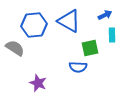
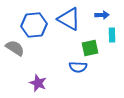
blue arrow: moved 3 px left; rotated 24 degrees clockwise
blue triangle: moved 2 px up
